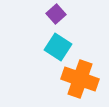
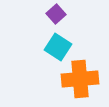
orange cross: rotated 24 degrees counterclockwise
